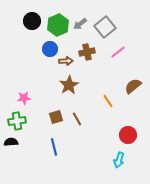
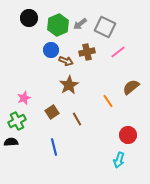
black circle: moved 3 px left, 3 px up
gray square: rotated 25 degrees counterclockwise
blue circle: moved 1 px right, 1 px down
brown arrow: rotated 24 degrees clockwise
brown semicircle: moved 2 px left, 1 px down
pink star: rotated 16 degrees counterclockwise
brown square: moved 4 px left, 5 px up; rotated 16 degrees counterclockwise
green cross: rotated 18 degrees counterclockwise
